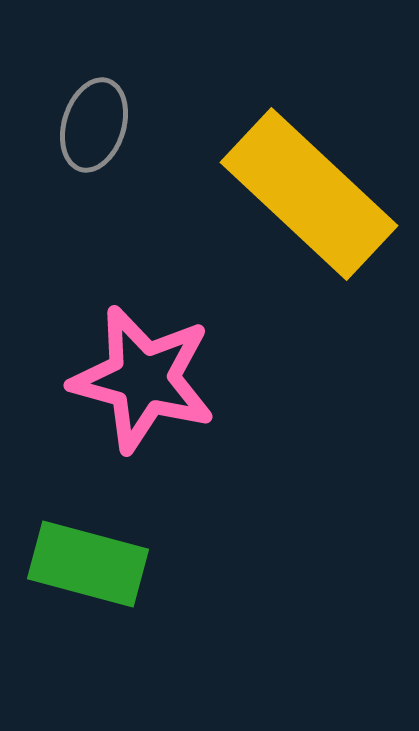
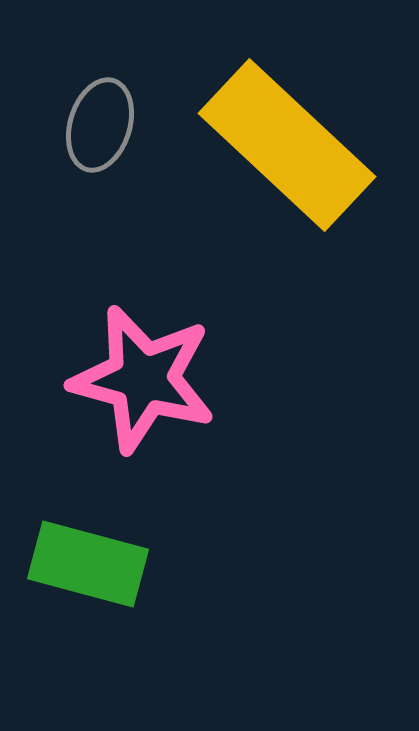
gray ellipse: moved 6 px right
yellow rectangle: moved 22 px left, 49 px up
